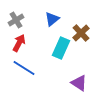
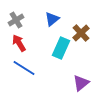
red arrow: rotated 60 degrees counterclockwise
purple triangle: moved 2 px right; rotated 48 degrees clockwise
